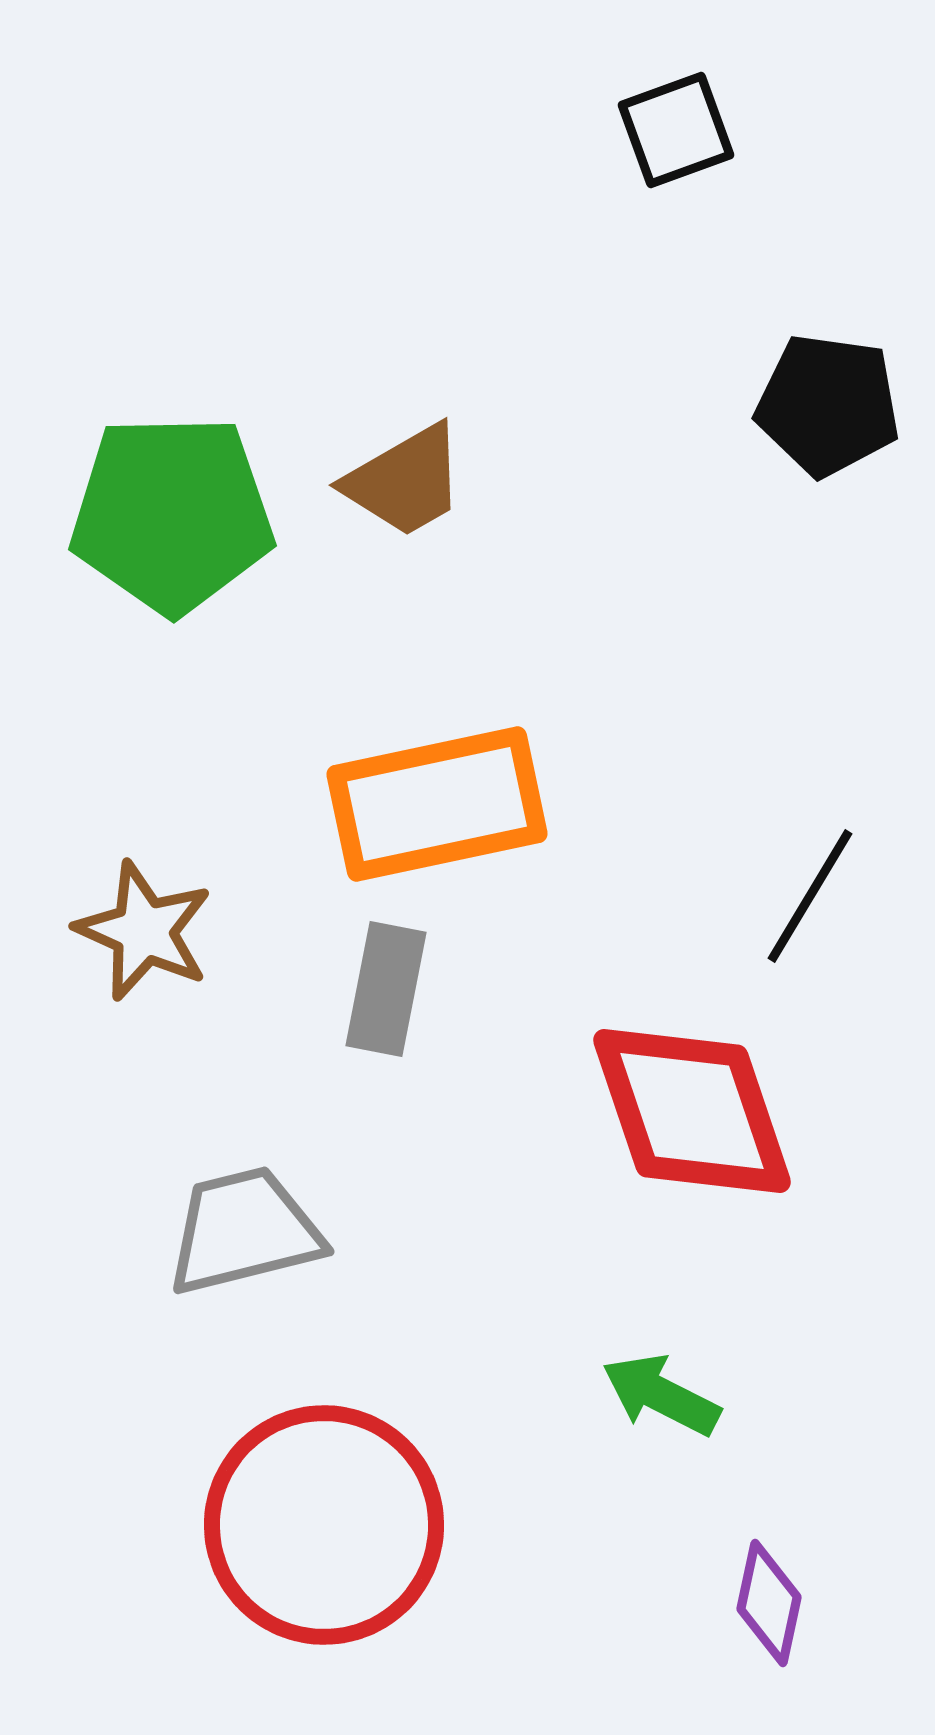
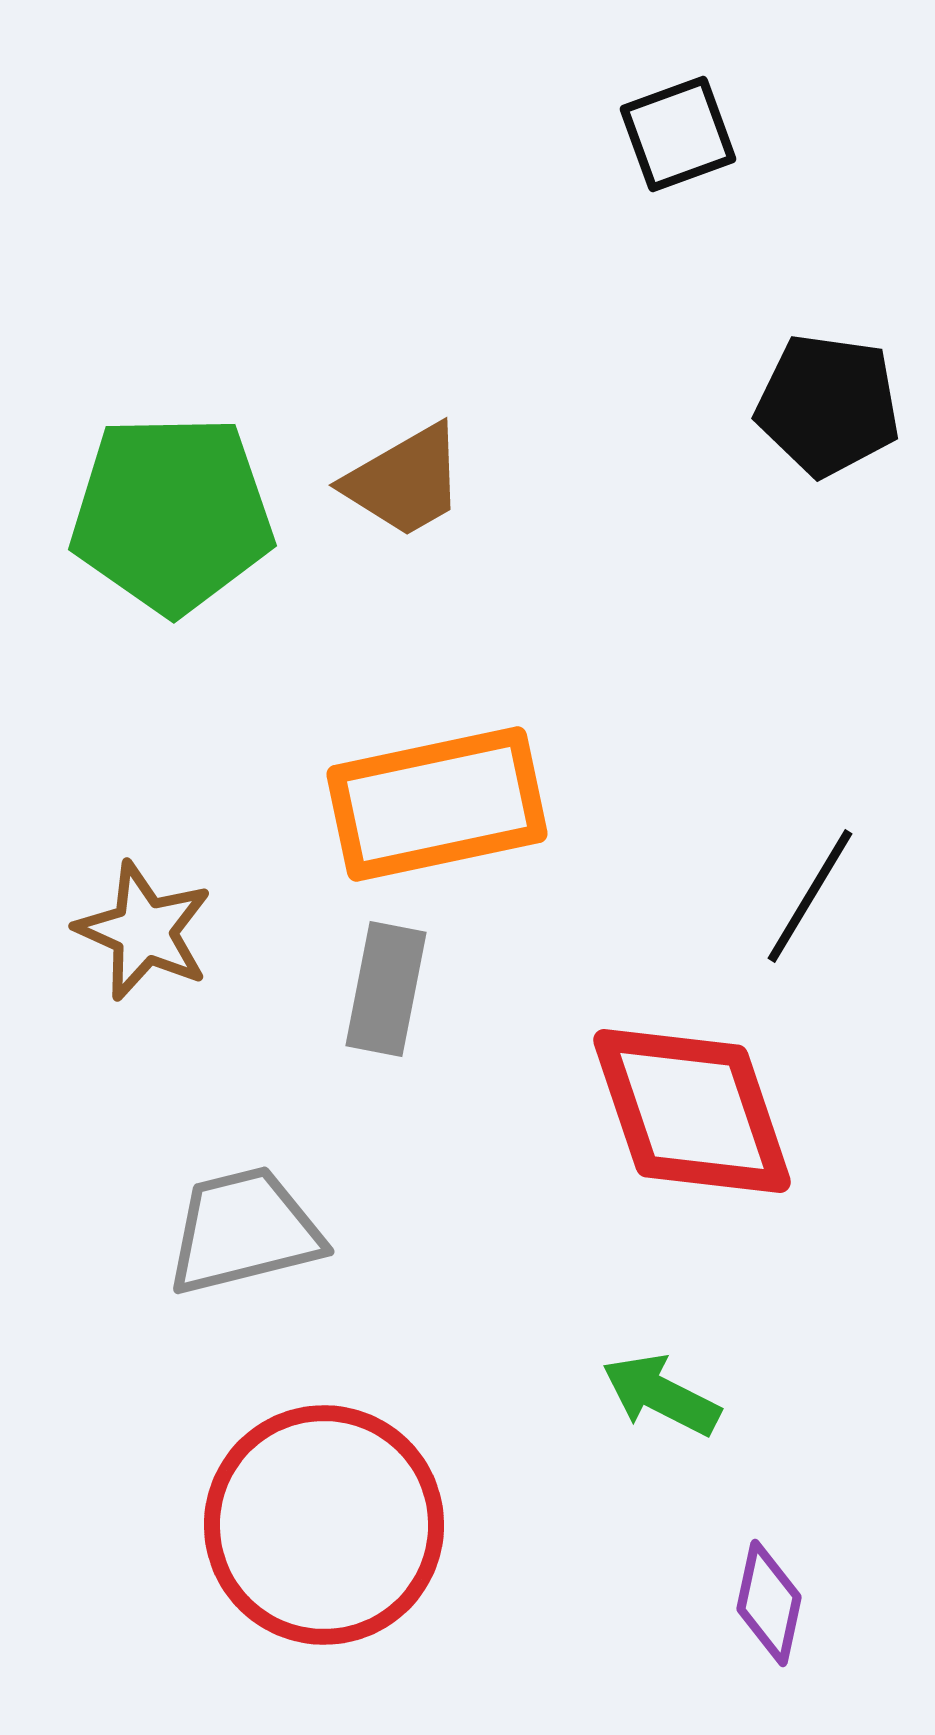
black square: moved 2 px right, 4 px down
